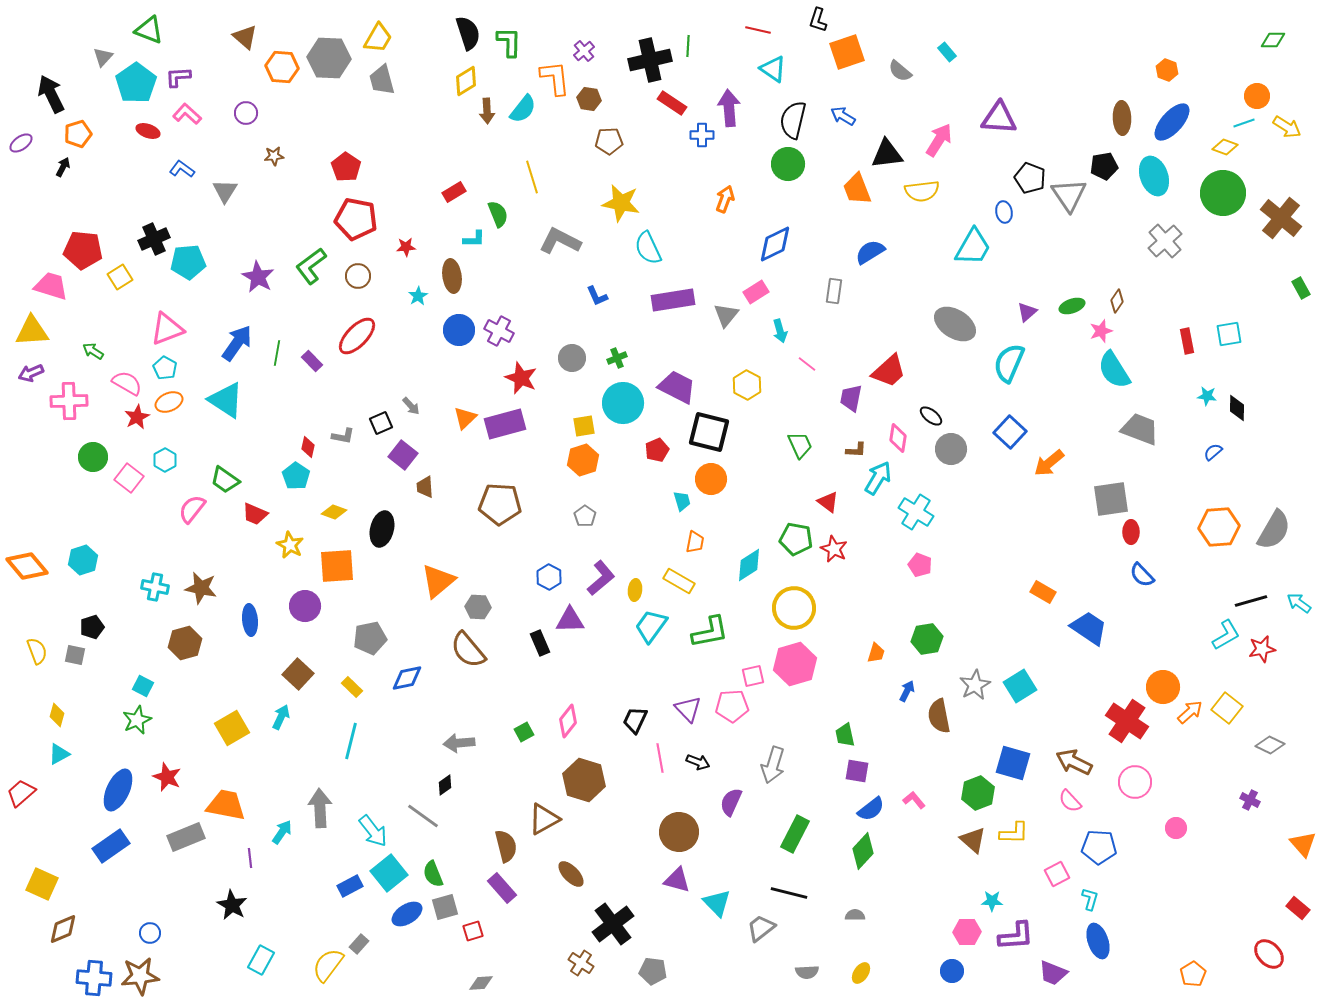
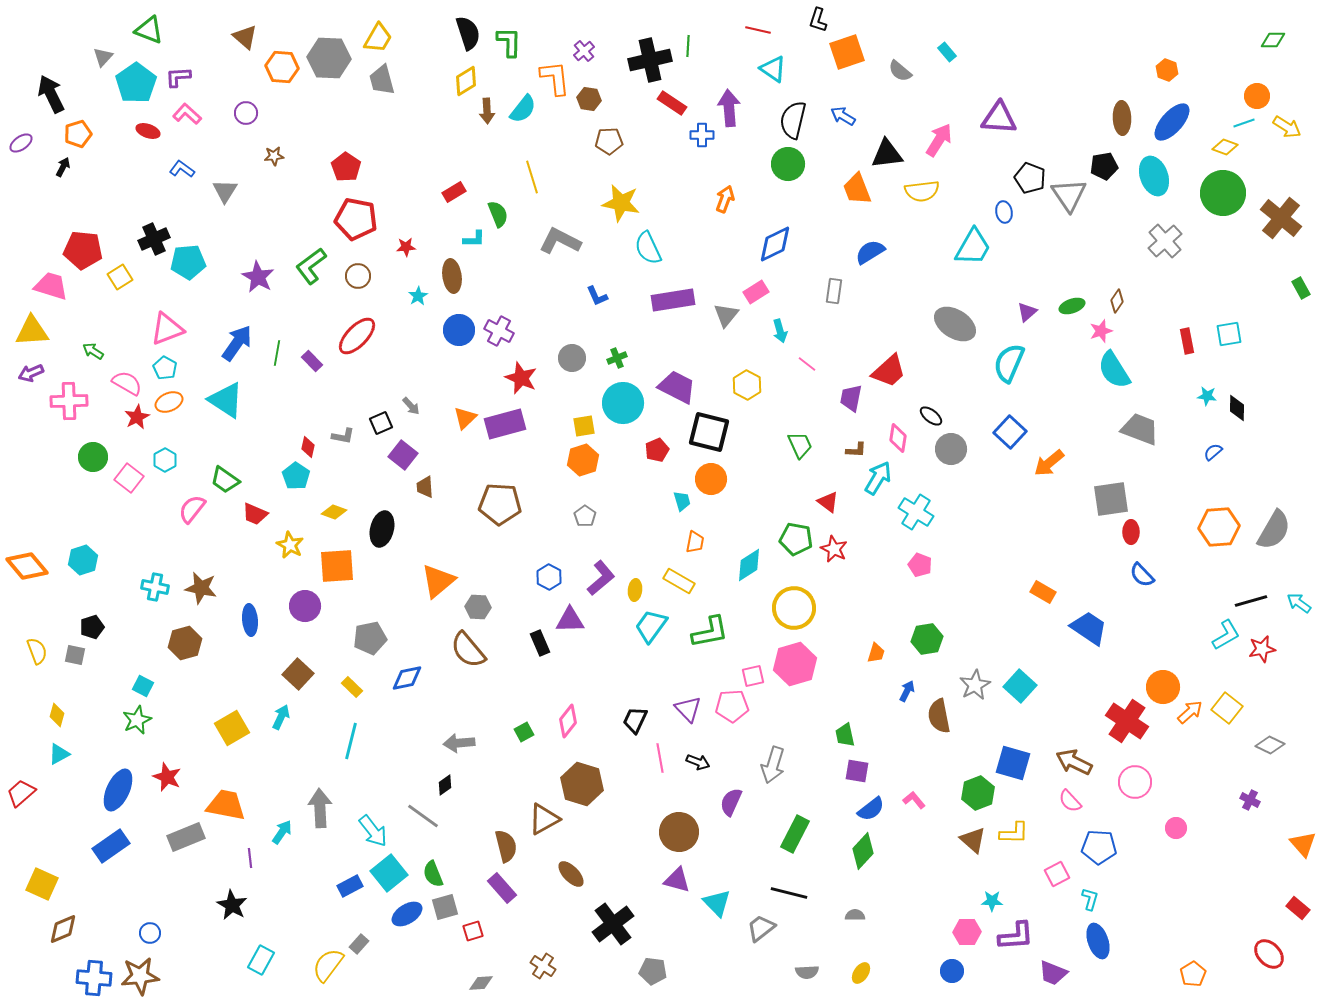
cyan square at (1020, 686): rotated 16 degrees counterclockwise
brown hexagon at (584, 780): moved 2 px left, 4 px down
brown cross at (581, 963): moved 38 px left, 3 px down
